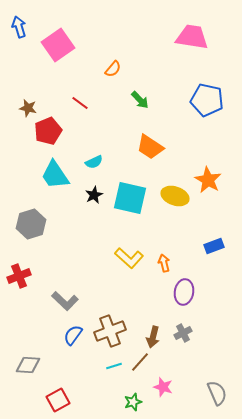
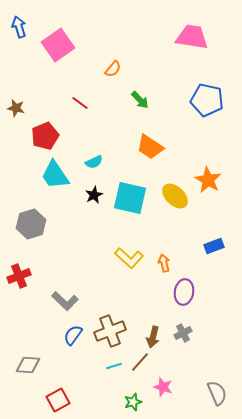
brown star: moved 12 px left
red pentagon: moved 3 px left, 5 px down
yellow ellipse: rotated 24 degrees clockwise
